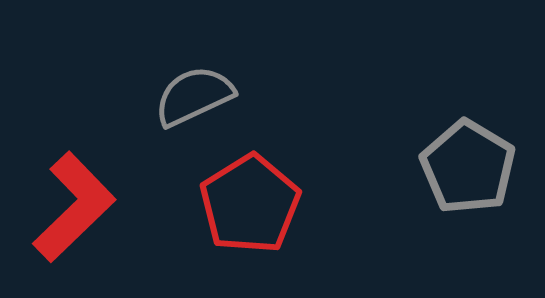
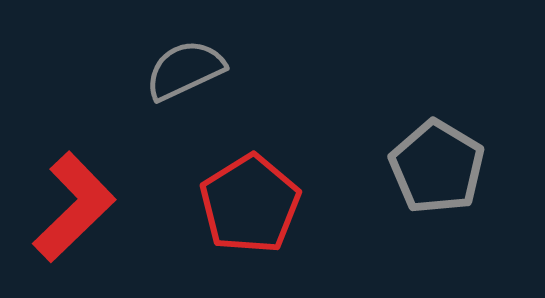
gray semicircle: moved 9 px left, 26 px up
gray pentagon: moved 31 px left
